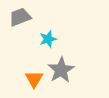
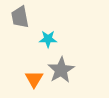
gray trapezoid: rotated 80 degrees counterclockwise
cyan star: rotated 18 degrees clockwise
